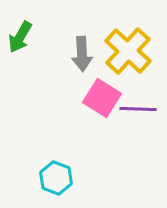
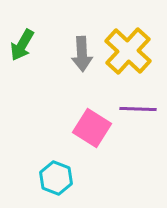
green arrow: moved 2 px right, 8 px down
pink square: moved 10 px left, 30 px down
